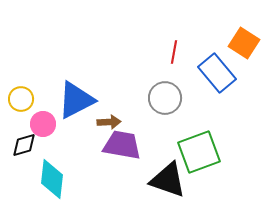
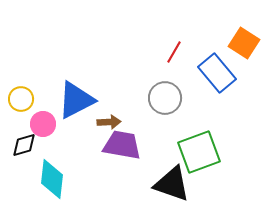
red line: rotated 20 degrees clockwise
black triangle: moved 4 px right, 4 px down
